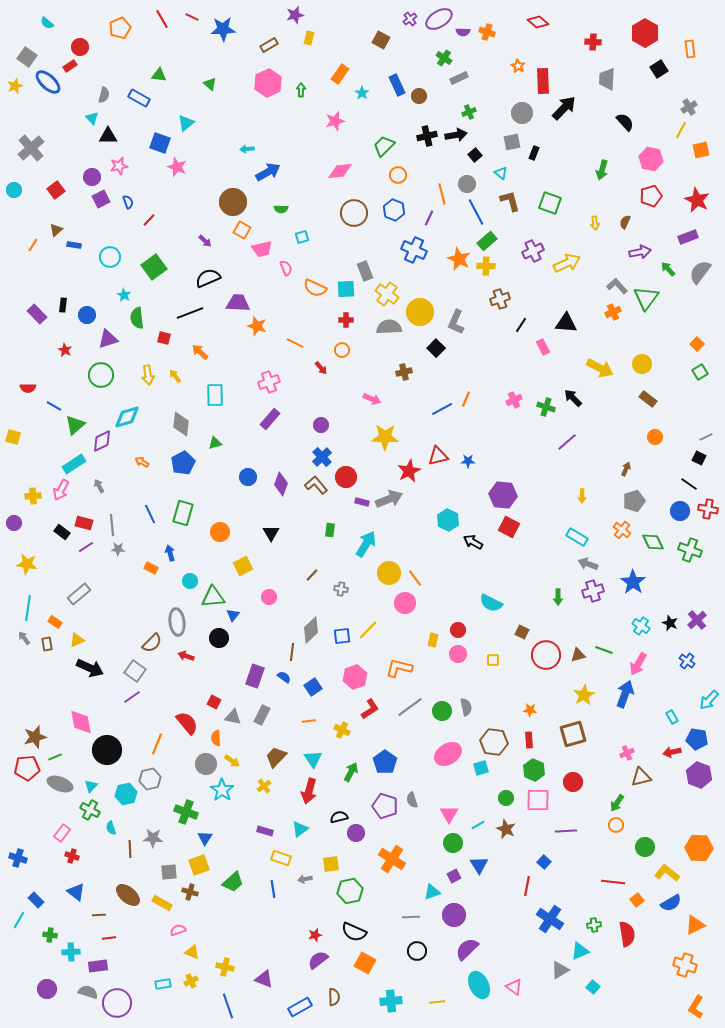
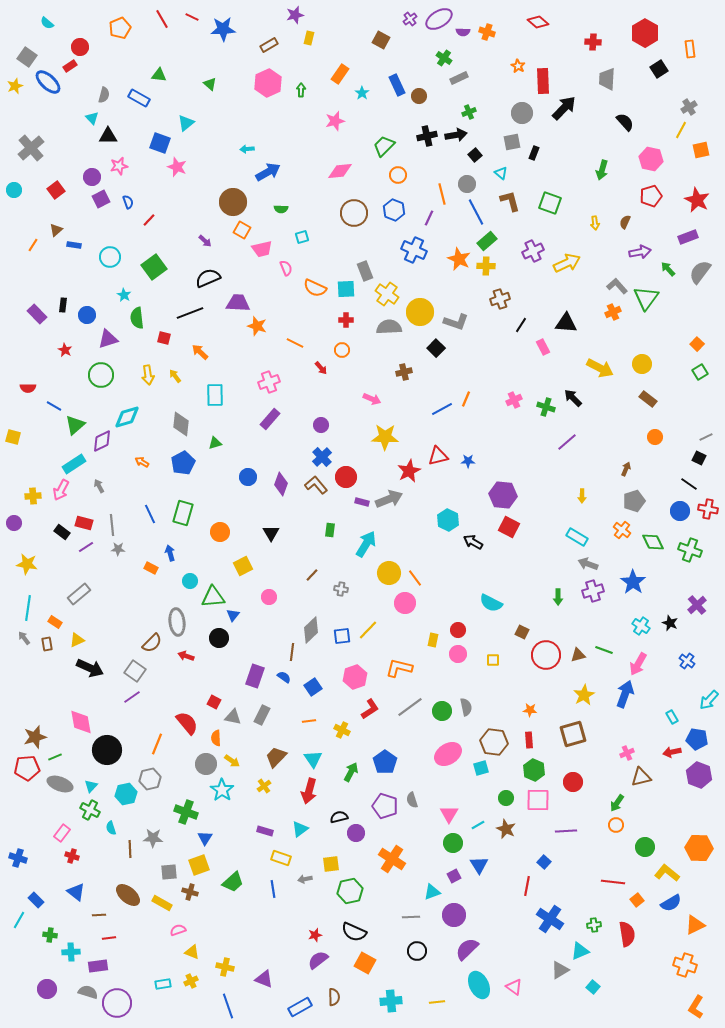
gray L-shape at (456, 322): rotated 95 degrees counterclockwise
purple cross at (697, 620): moved 15 px up
